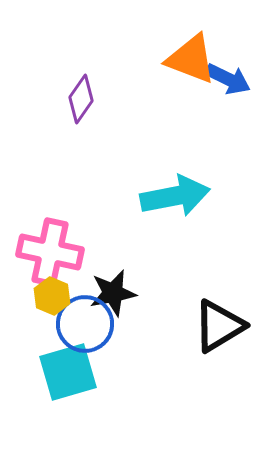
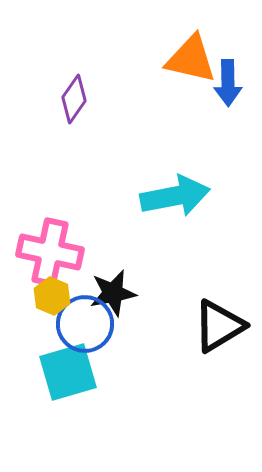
orange triangle: rotated 8 degrees counterclockwise
blue arrow: moved 4 px down; rotated 63 degrees clockwise
purple diamond: moved 7 px left
